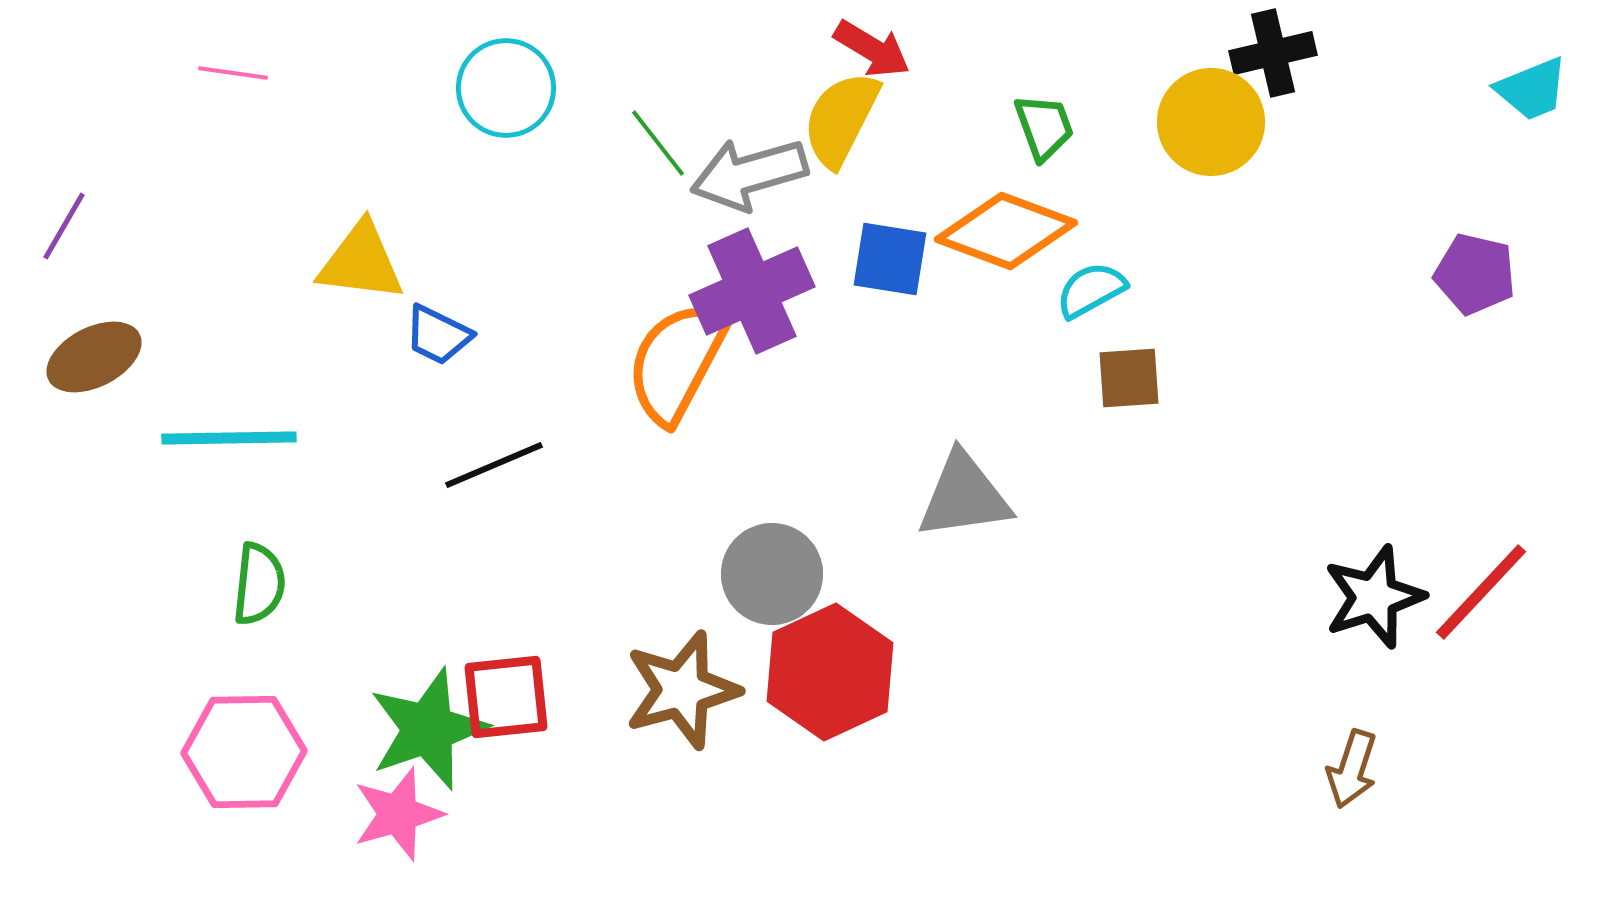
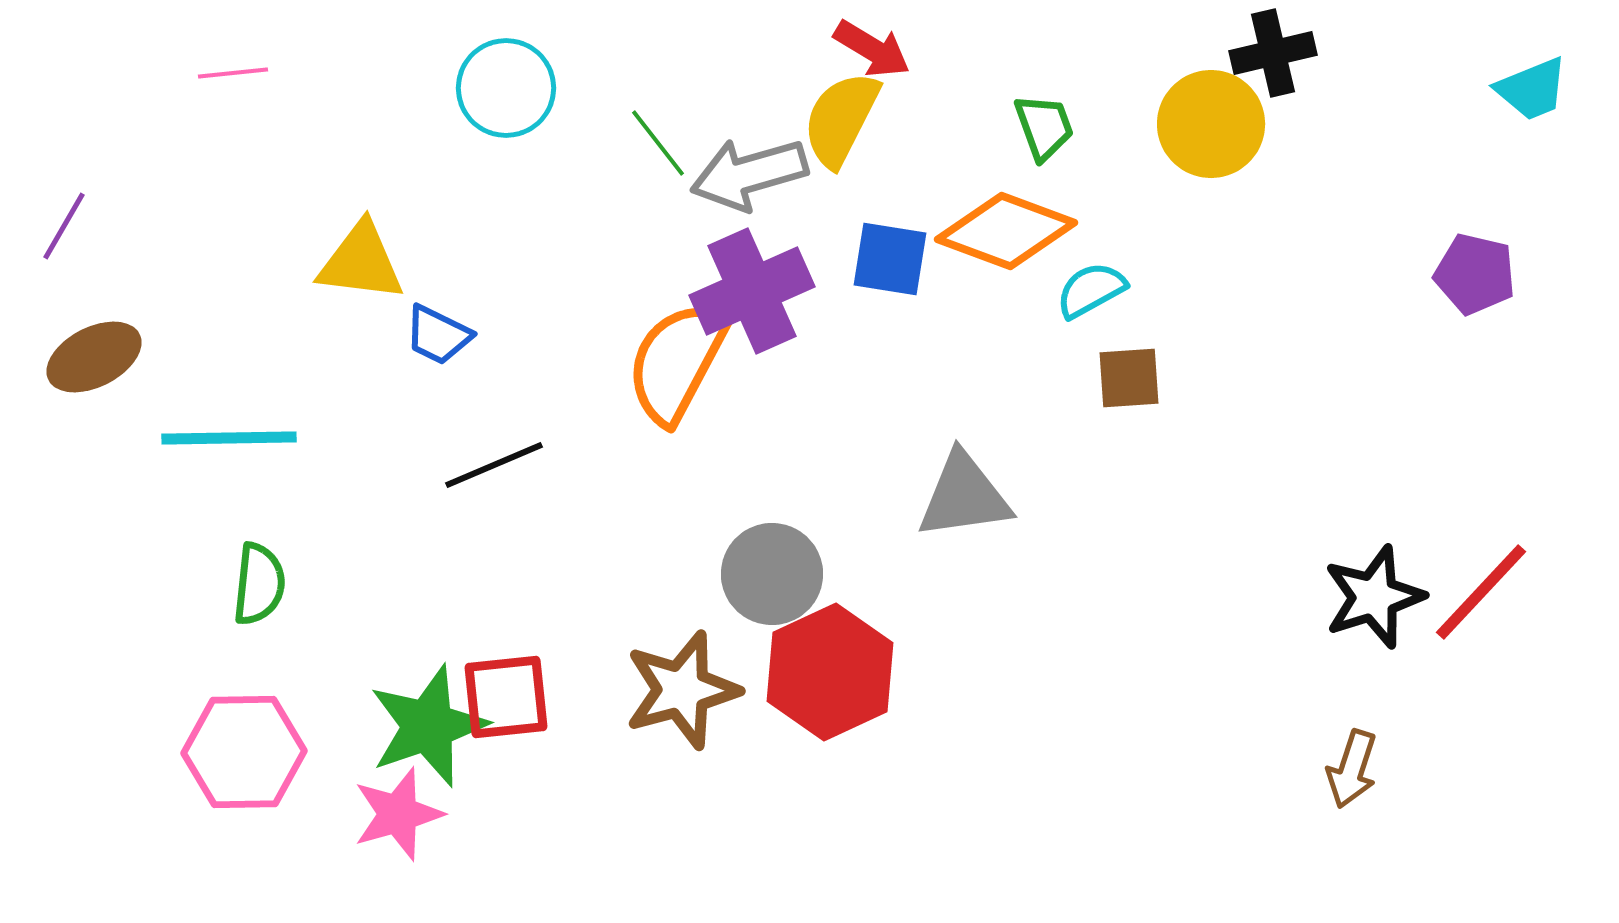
pink line: rotated 14 degrees counterclockwise
yellow circle: moved 2 px down
green star: moved 3 px up
